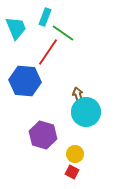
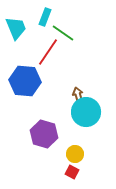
purple hexagon: moved 1 px right, 1 px up
